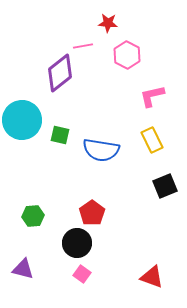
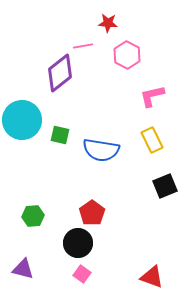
black circle: moved 1 px right
